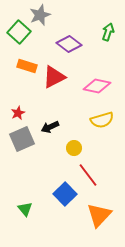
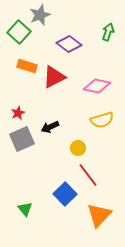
yellow circle: moved 4 px right
